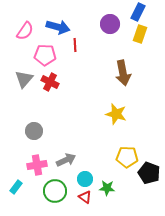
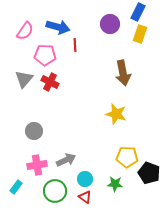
green star: moved 8 px right, 4 px up
